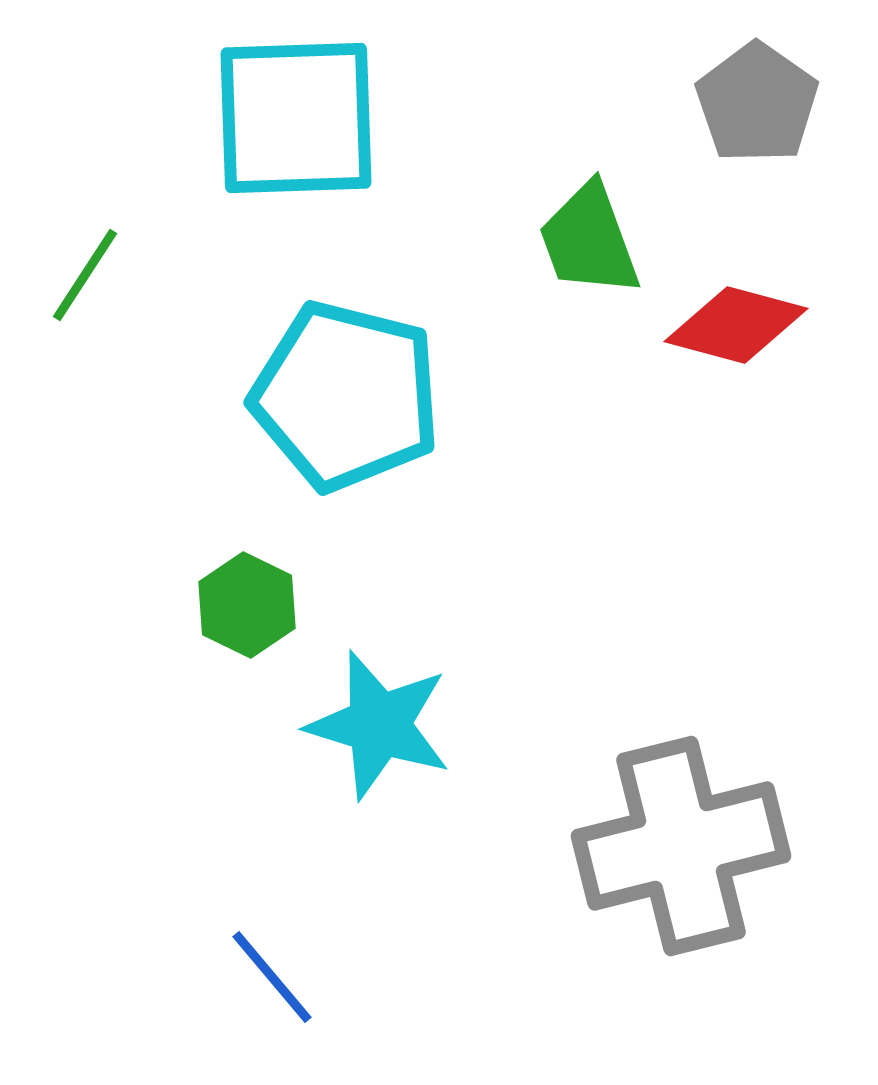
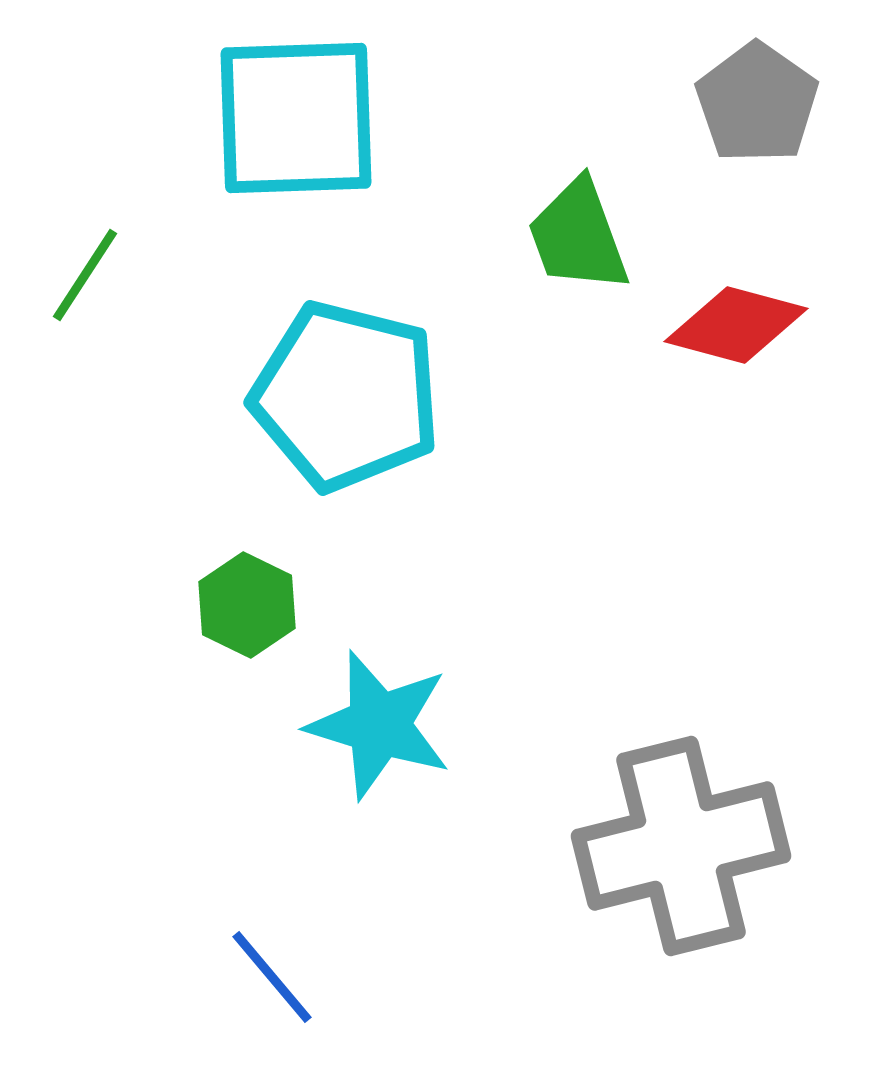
green trapezoid: moved 11 px left, 4 px up
